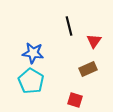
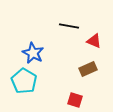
black line: rotated 66 degrees counterclockwise
red triangle: rotated 42 degrees counterclockwise
blue star: rotated 20 degrees clockwise
cyan pentagon: moved 7 px left
